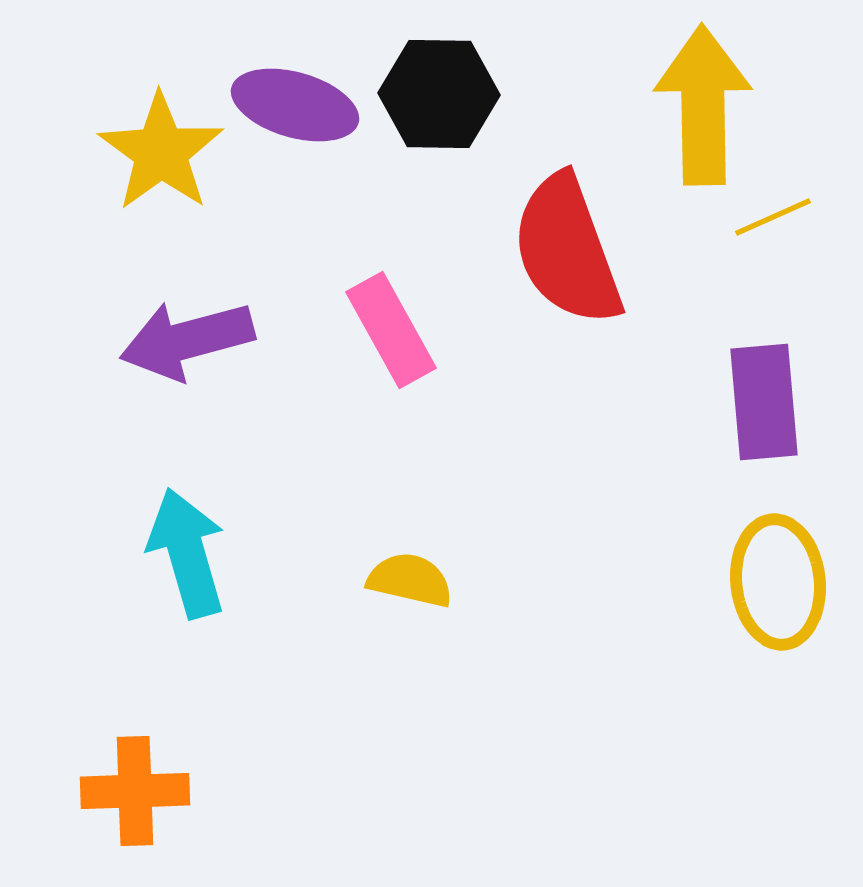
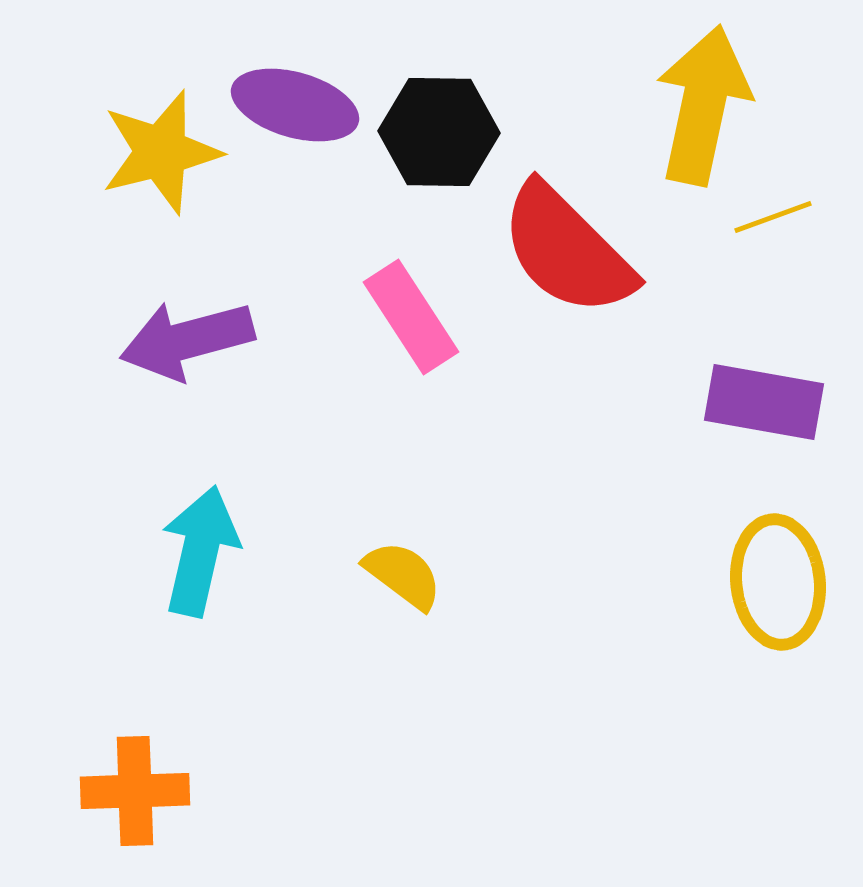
black hexagon: moved 38 px down
yellow arrow: rotated 13 degrees clockwise
yellow star: rotated 22 degrees clockwise
yellow line: rotated 4 degrees clockwise
red semicircle: rotated 25 degrees counterclockwise
pink rectangle: moved 20 px right, 13 px up; rotated 4 degrees counterclockwise
purple rectangle: rotated 75 degrees counterclockwise
cyan arrow: moved 13 px right, 2 px up; rotated 29 degrees clockwise
yellow semicircle: moved 7 px left, 5 px up; rotated 24 degrees clockwise
